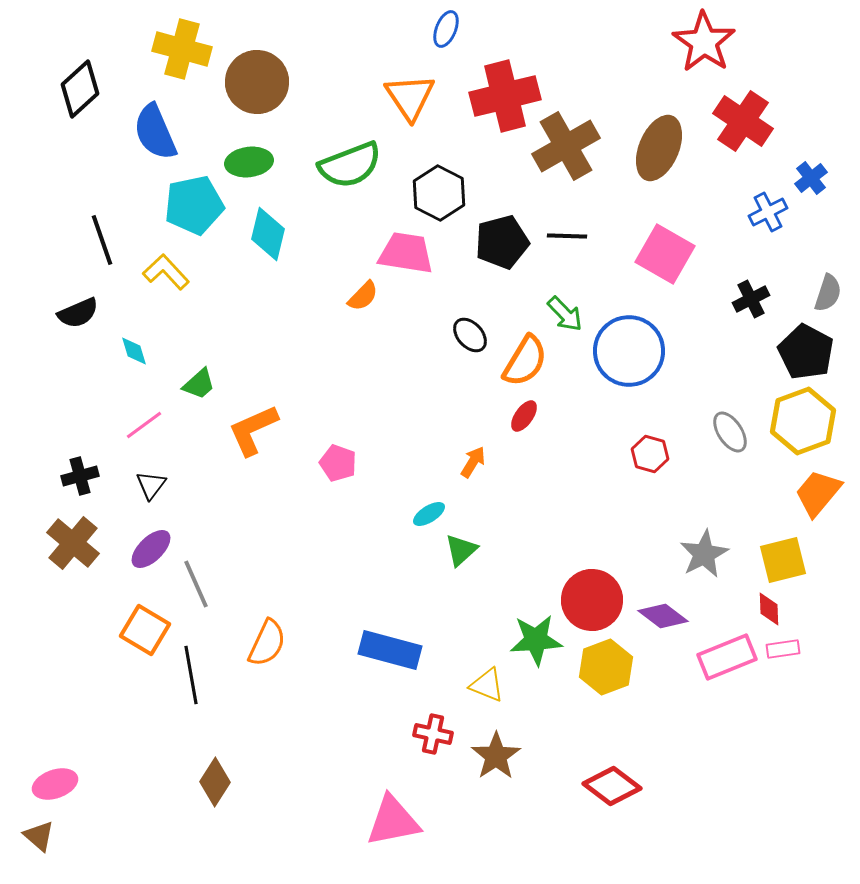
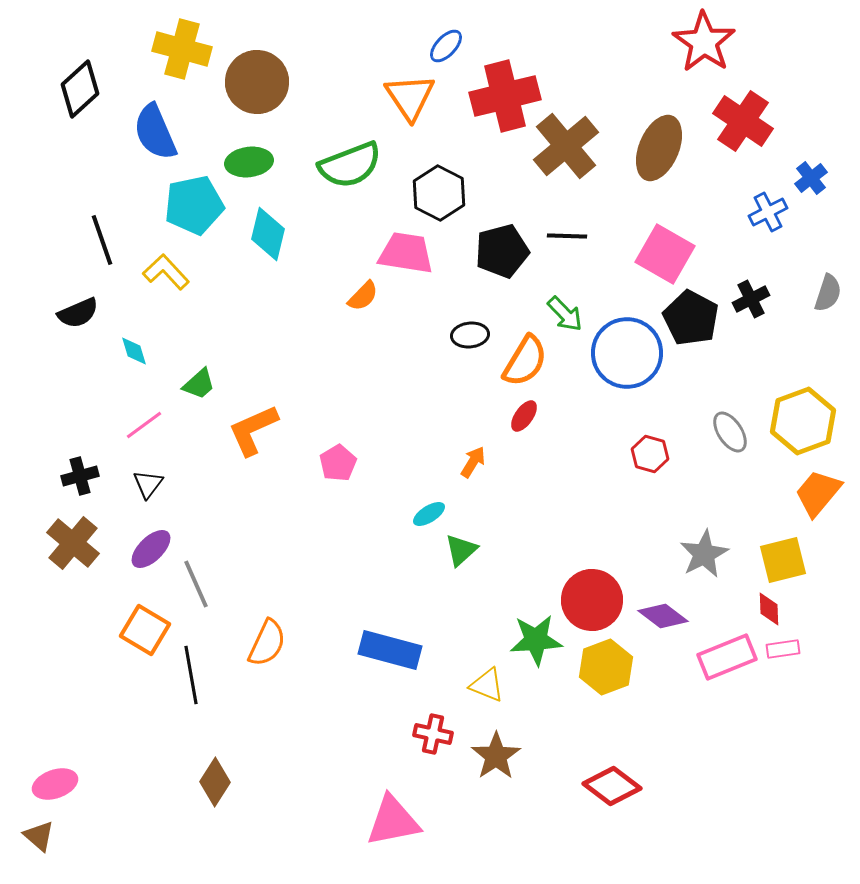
blue ellipse at (446, 29): moved 17 px down; rotated 21 degrees clockwise
brown cross at (566, 146): rotated 10 degrees counterclockwise
black pentagon at (502, 242): moved 9 px down
black ellipse at (470, 335): rotated 54 degrees counterclockwise
blue circle at (629, 351): moved 2 px left, 2 px down
black pentagon at (806, 352): moved 115 px left, 34 px up
pink pentagon at (338, 463): rotated 21 degrees clockwise
black triangle at (151, 485): moved 3 px left, 1 px up
